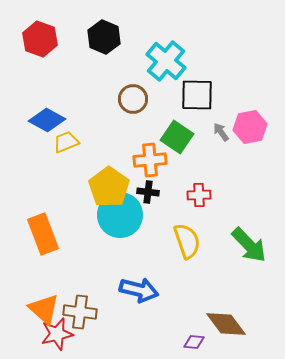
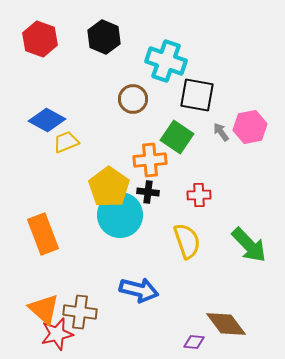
cyan cross: rotated 21 degrees counterclockwise
black square: rotated 9 degrees clockwise
